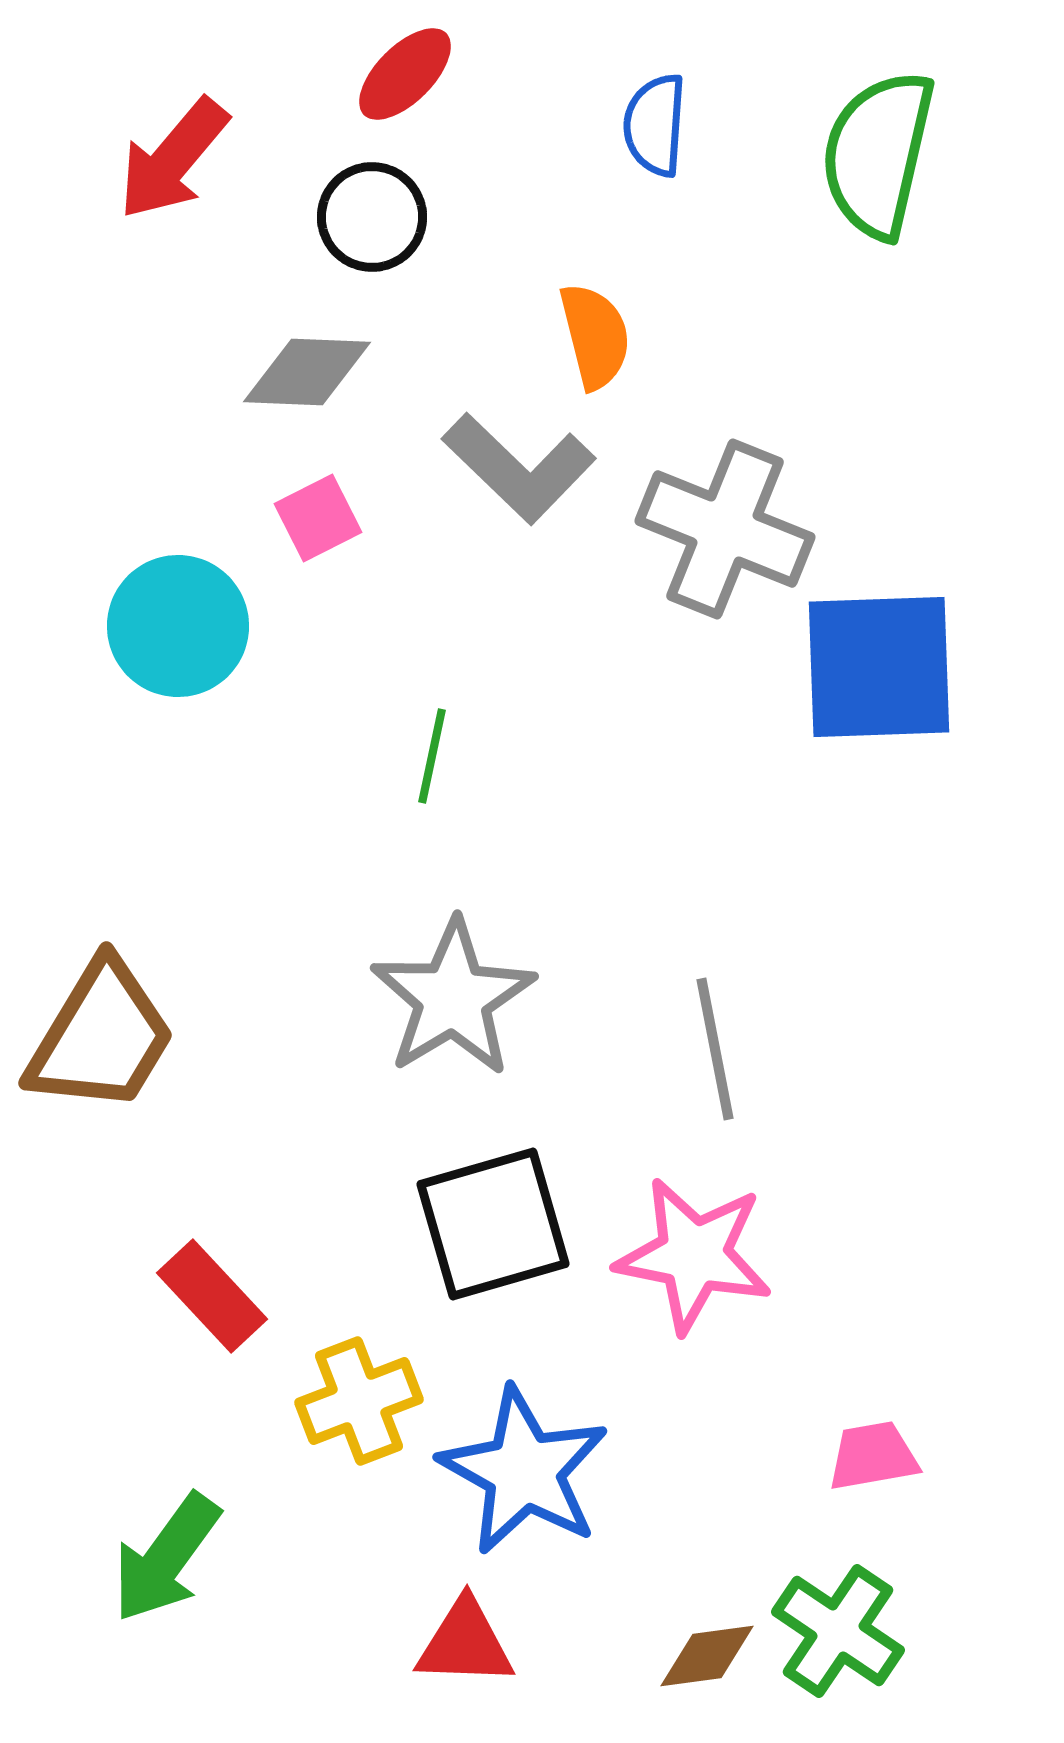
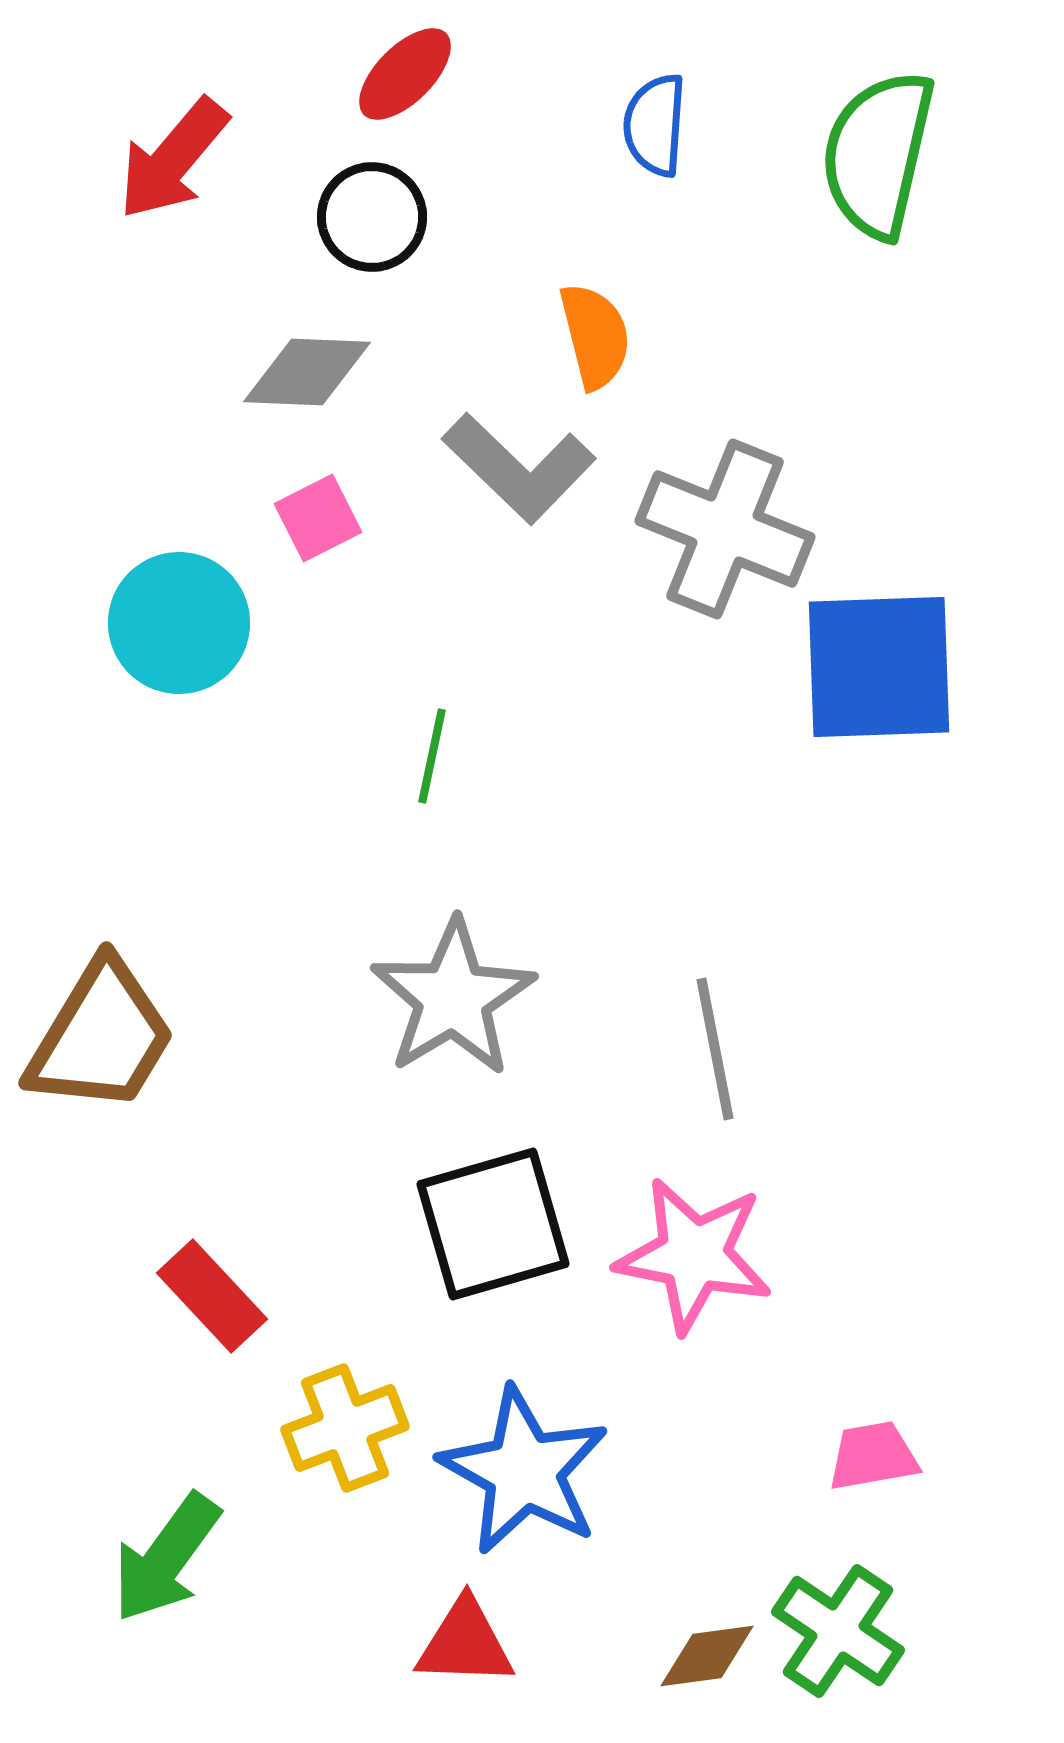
cyan circle: moved 1 px right, 3 px up
yellow cross: moved 14 px left, 27 px down
